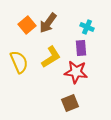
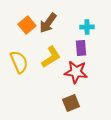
cyan cross: rotated 24 degrees counterclockwise
brown square: moved 1 px right
